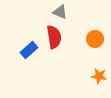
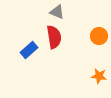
gray triangle: moved 3 px left
orange circle: moved 4 px right, 3 px up
